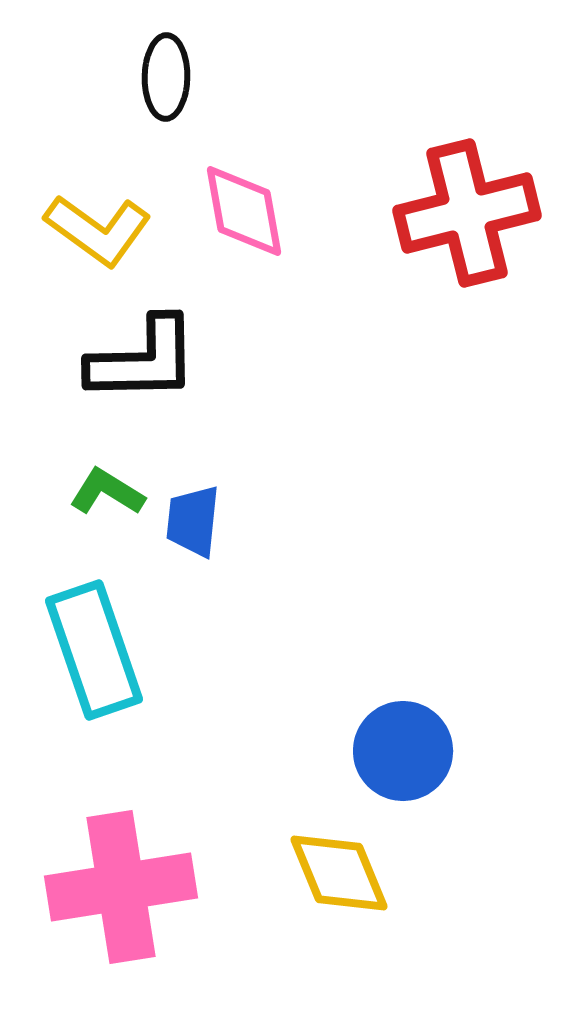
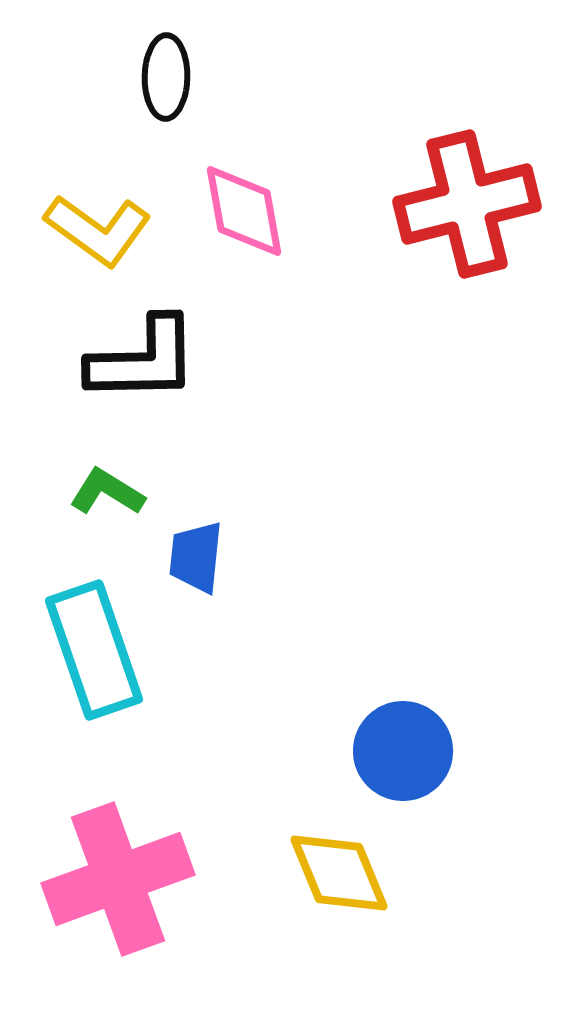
red cross: moved 9 px up
blue trapezoid: moved 3 px right, 36 px down
pink cross: moved 3 px left, 8 px up; rotated 11 degrees counterclockwise
